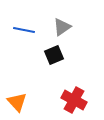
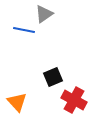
gray triangle: moved 18 px left, 13 px up
black square: moved 1 px left, 22 px down
